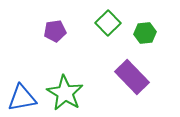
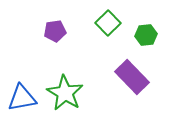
green hexagon: moved 1 px right, 2 px down
